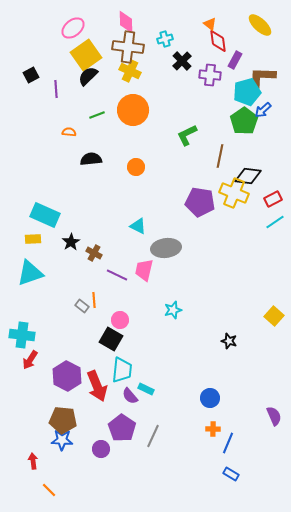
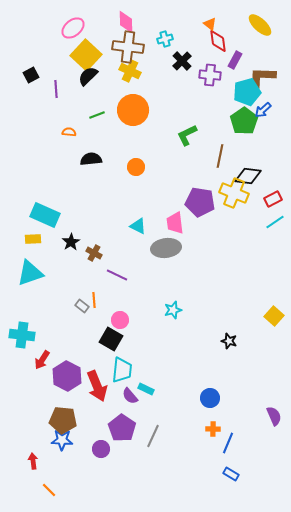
yellow square at (86, 55): rotated 12 degrees counterclockwise
pink trapezoid at (144, 270): moved 31 px right, 47 px up; rotated 20 degrees counterclockwise
red arrow at (30, 360): moved 12 px right
